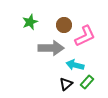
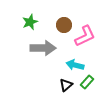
gray arrow: moved 8 px left
black triangle: moved 1 px down
